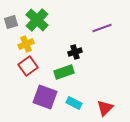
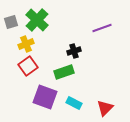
black cross: moved 1 px left, 1 px up
